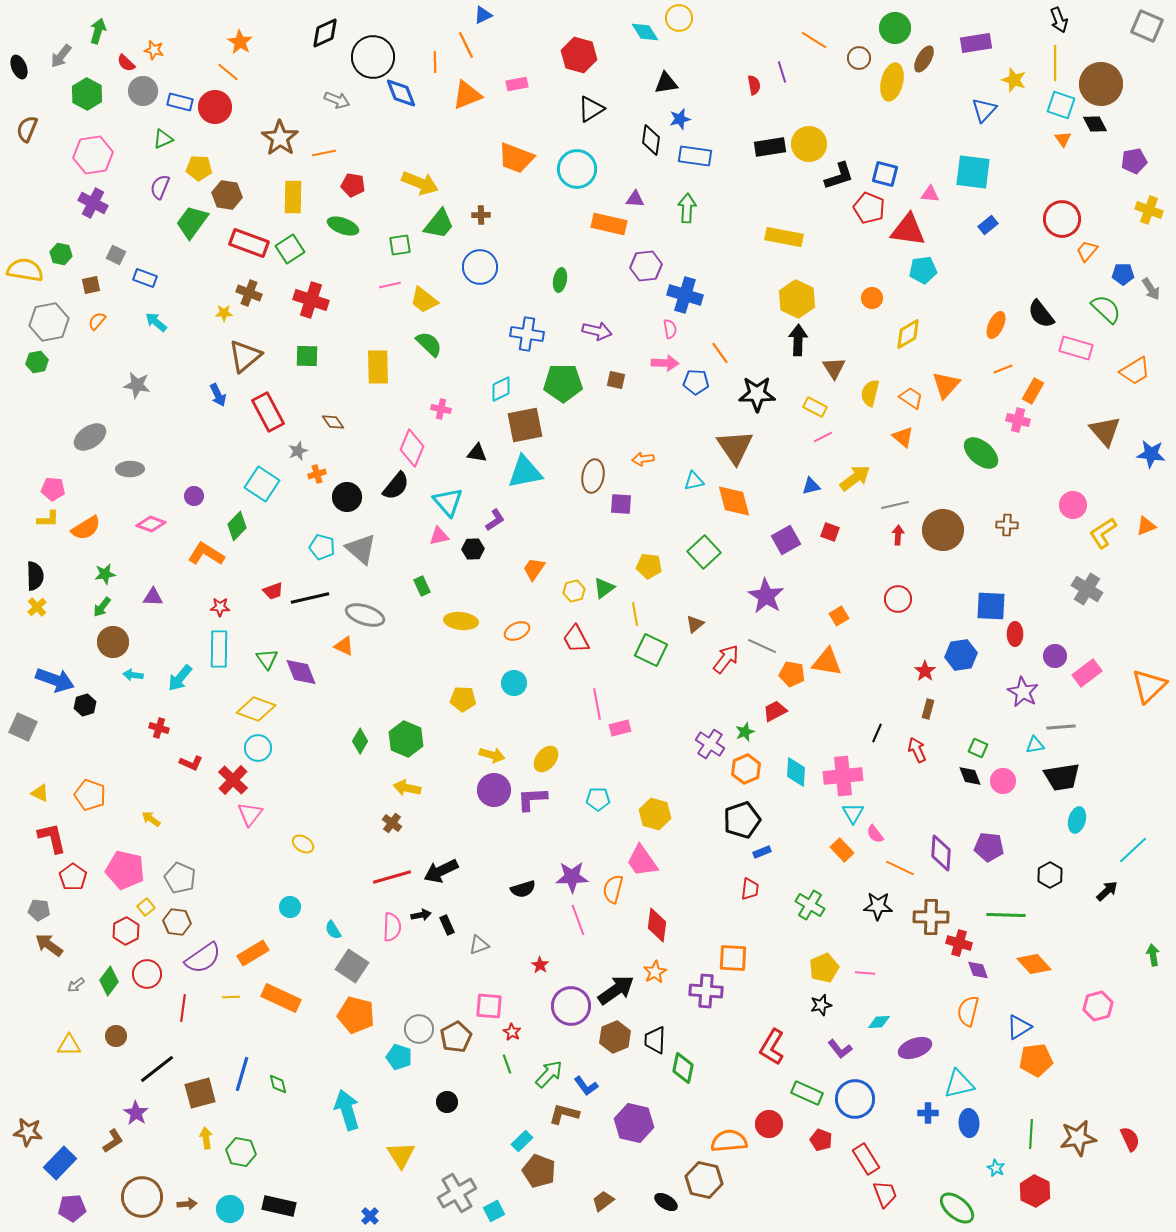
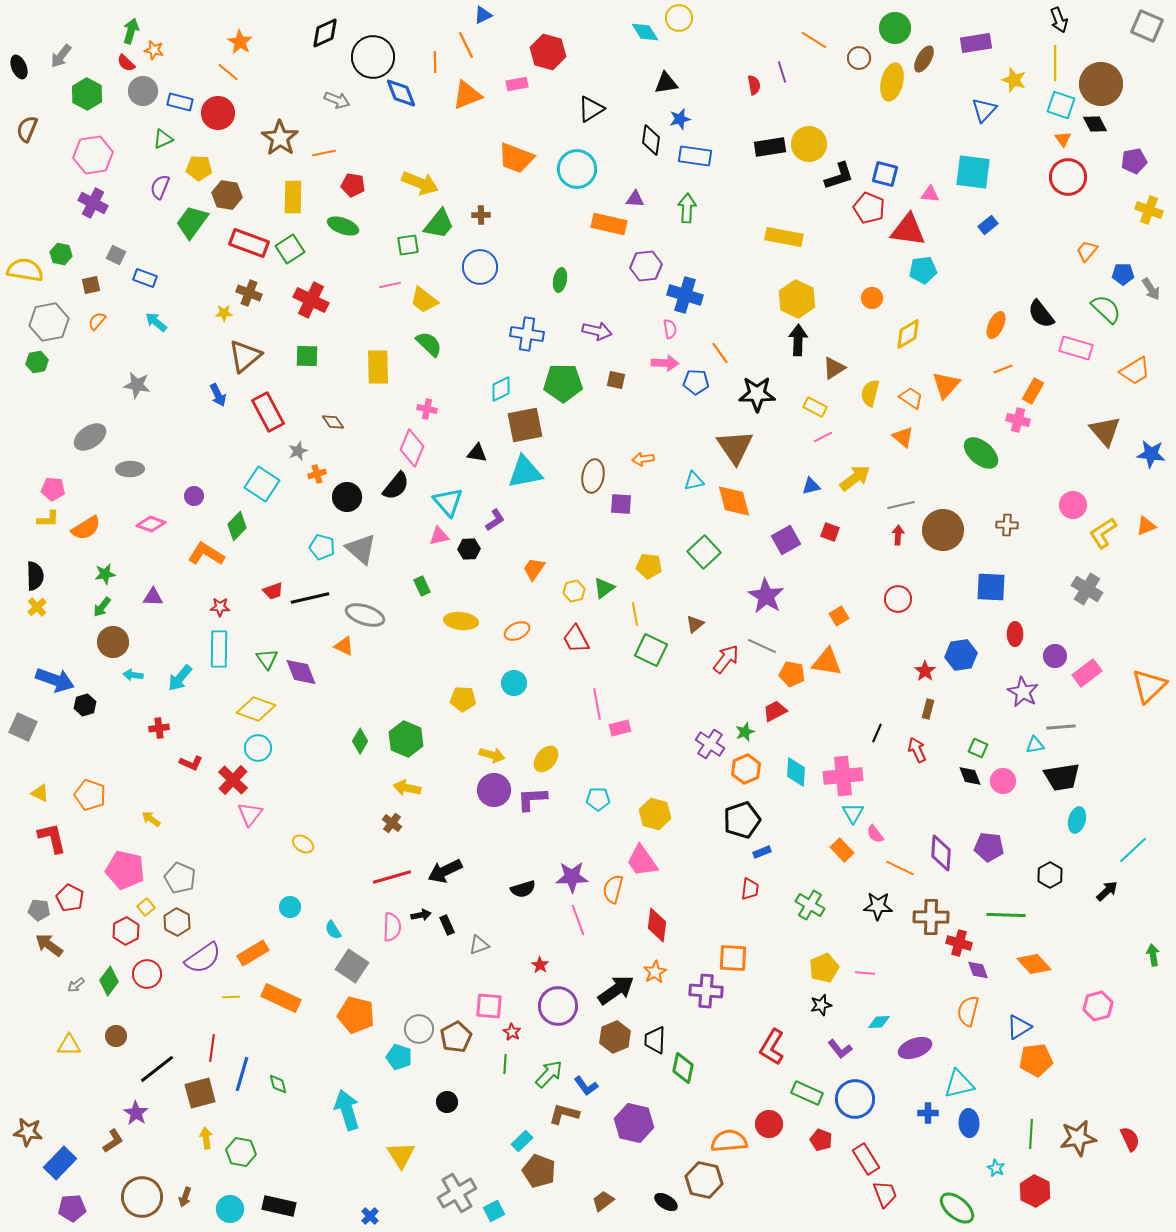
green arrow at (98, 31): moved 33 px right
red hexagon at (579, 55): moved 31 px left, 3 px up
red circle at (215, 107): moved 3 px right, 6 px down
red circle at (1062, 219): moved 6 px right, 42 px up
green square at (400, 245): moved 8 px right
red cross at (311, 300): rotated 8 degrees clockwise
brown triangle at (834, 368): rotated 30 degrees clockwise
pink cross at (441, 409): moved 14 px left
gray line at (895, 505): moved 6 px right
black hexagon at (473, 549): moved 4 px left
blue square at (991, 606): moved 19 px up
red cross at (159, 728): rotated 24 degrees counterclockwise
black arrow at (441, 871): moved 4 px right
red pentagon at (73, 877): moved 3 px left, 21 px down; rotated 8 degrees counterclockwise
brown hexagon at (177, 922): rotated 20 degrees clockwise
purple circle at (571, 1006): moved 13 px left
red line at (183, 1008): moved 29 px right, 40 px down
green line at (507, 1064): moved 2 px left; rotated 24 degrees clockwise
brown arrow at (187, 1204): moved 2 px left, 7 px up; rotated 114 degrees clockwise
